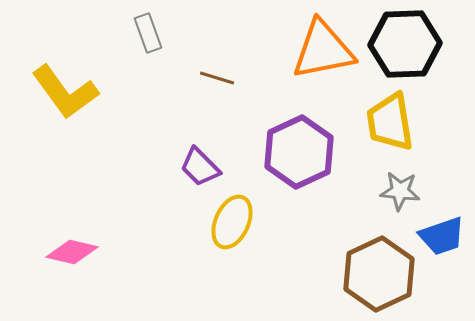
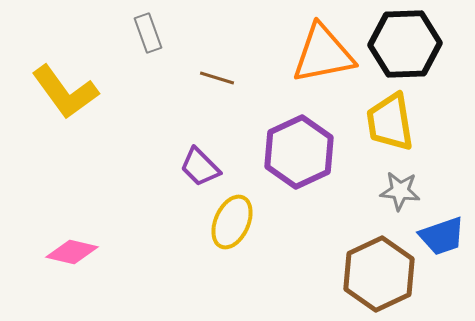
orange triangle: moved 4 px down
